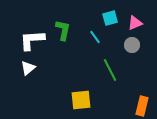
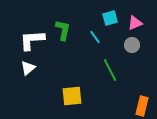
yellow square: moved 9 px left, 4 px up
